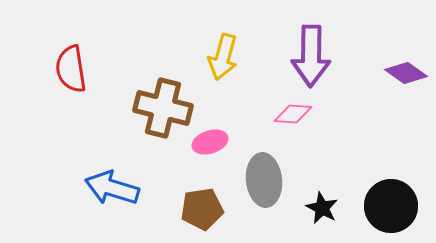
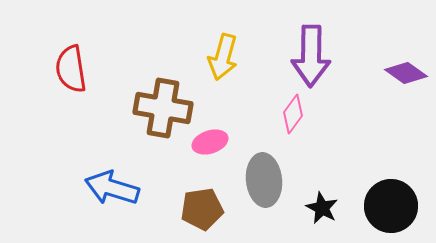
brown cross: rotated 4 degrees counterclockwise
pink diamond: rotated 57 degrees counterclockwise
